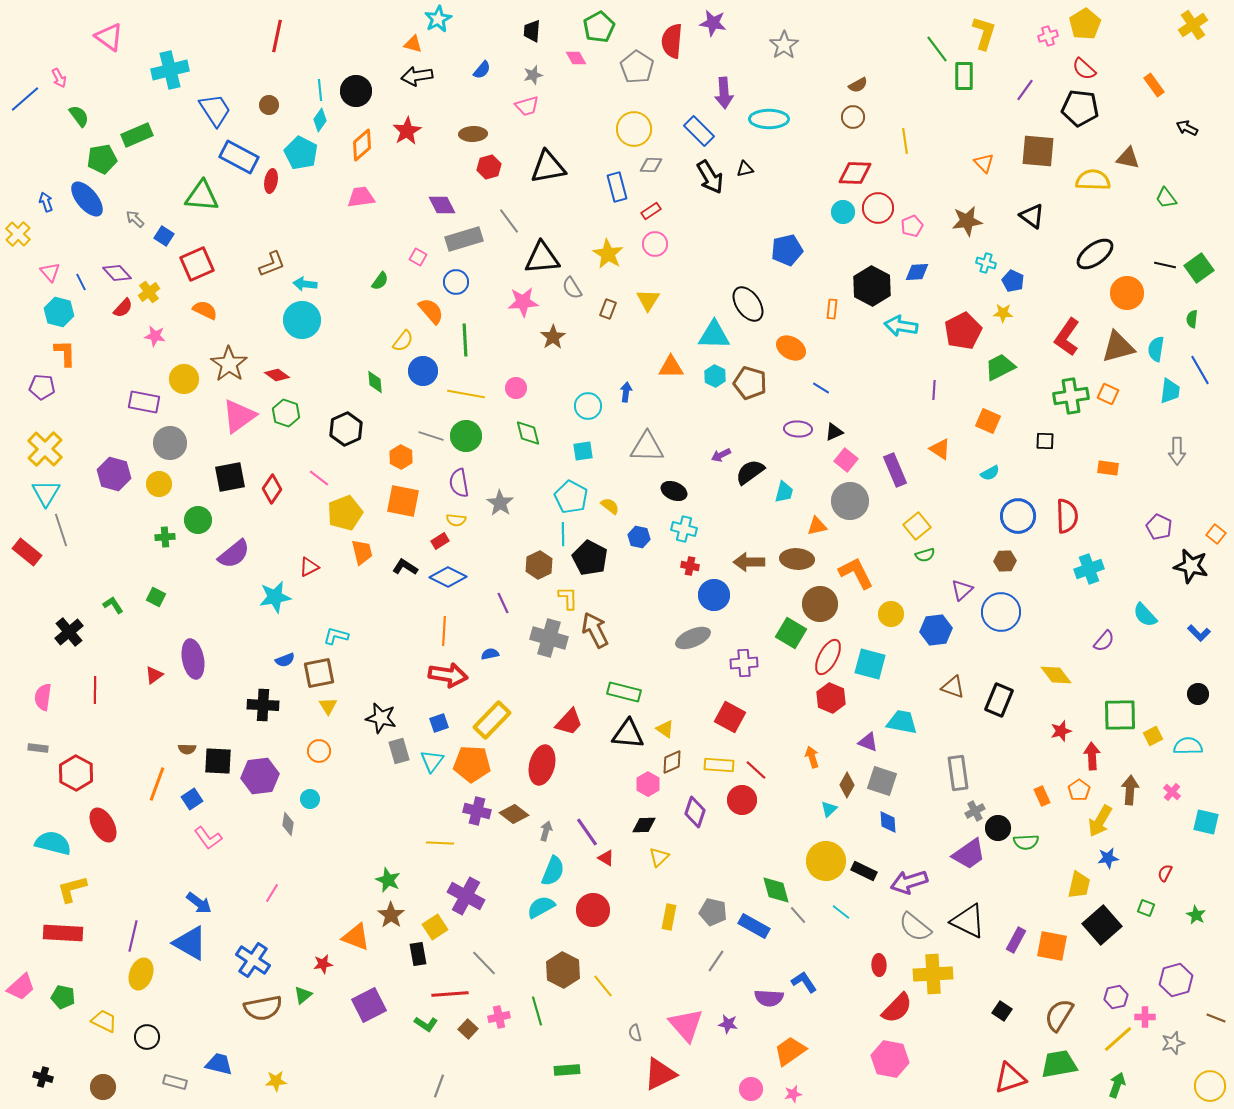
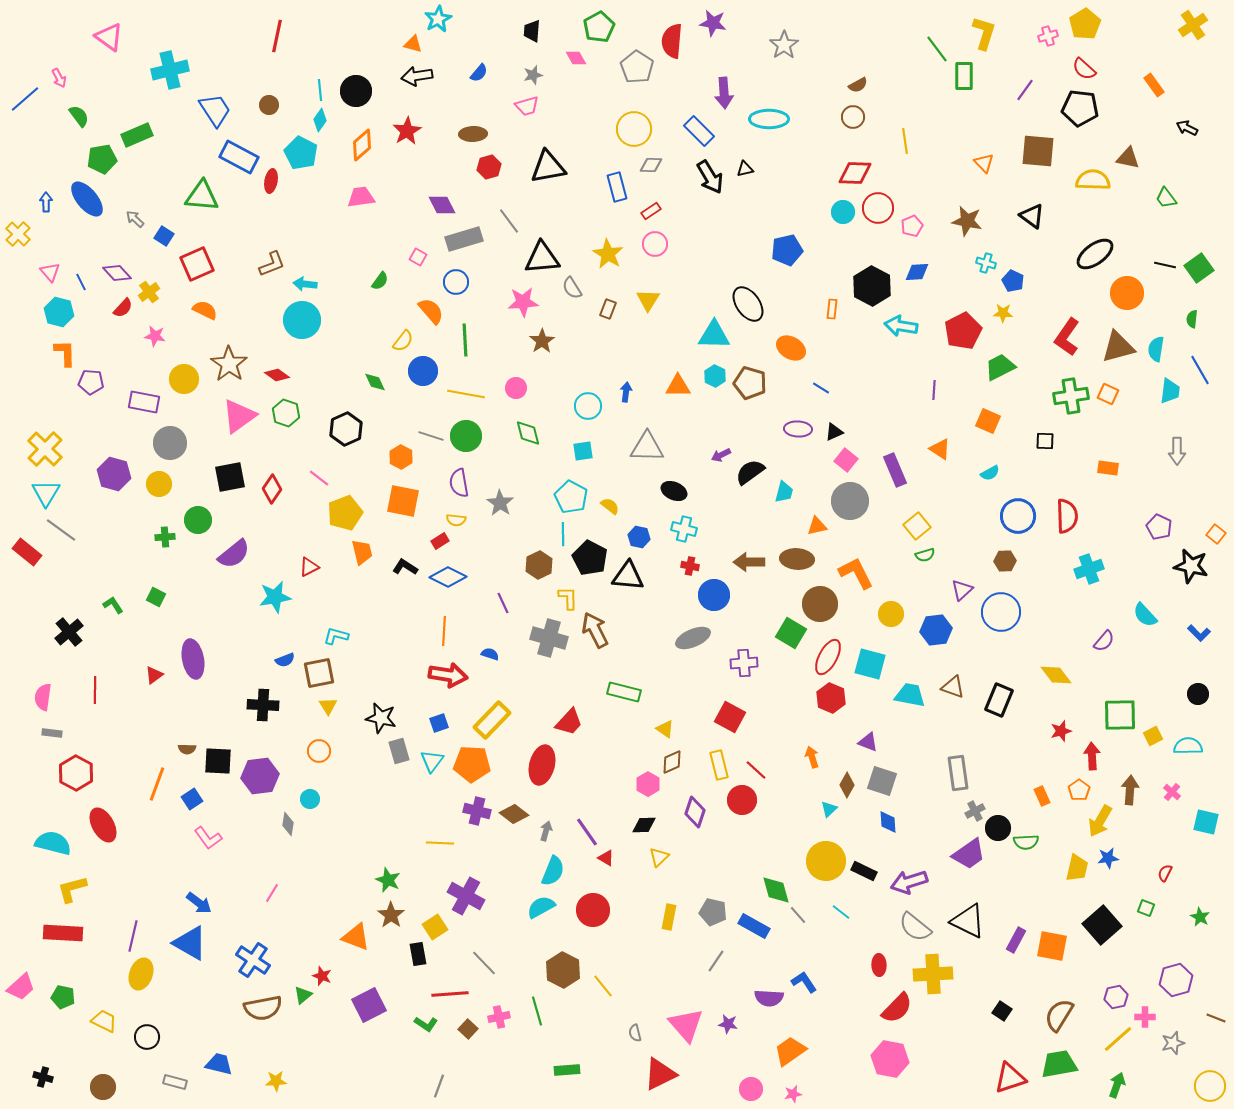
blue semicircle at (482, 70): moved 3 px left, 3 px down
blue arrow at (46, 202): rotated 18 degrees clockwise
brown star at (967, 221): rotated 20 degrees clockwise
brown star at (553, 337): moved 11 px left, 4 px down
orange triangle at (671, 367): moved 7 px right, 19 px down
green diamond at (375, 382): rotated 20 degrees counterclockwise
purple pentagon at (42, 387): moved 49 px right, 5 px up
gray line at (61, 530): rotated 36 degrees counterclockwise
blue semicircle at (490, 654): rotated 30 degrees clockwise
cyan trapezoid at (902, 722): moved 8 px right, 27 px up
black triangle at (628, 734): moved 158 px up
gray rectangle at (38, 748): moved 14 px right, 15 px up
yellow rectangle at (719, 765): rotated 72 degrees clockwise
yellow trapezoid at (1079, 885): moved 2 px left, 17 px up
green star at (1196, 915): moved 4 px right, 2 px down
red star at (323, 964): moved 1 px left, 12 px down; rotated 30 degrees clockwise
